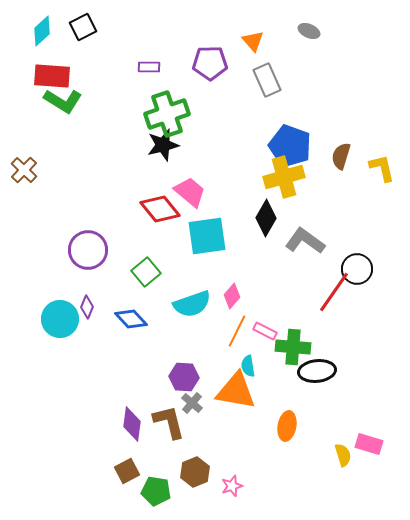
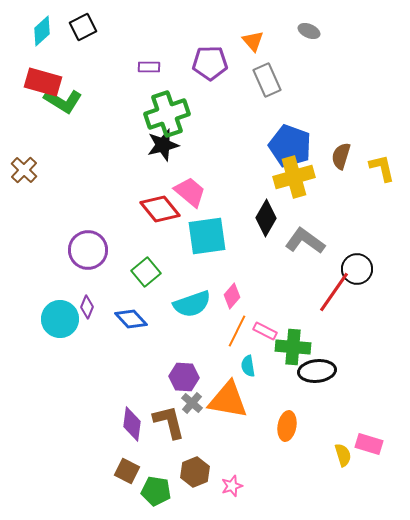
red rectangle at (52, 76): moved 9 px left, 6 px down; rotated 12 degrees clockwise
yellow cross at (284, 177): moved 10 px right
orange triangle at (236, 391): moved 8 px left, 9 px down
brown square at (127, 471): rotated 35 degrees counterclockwise
